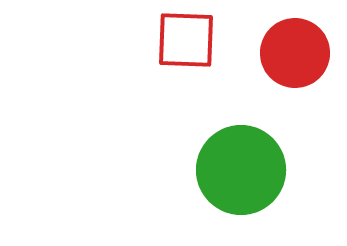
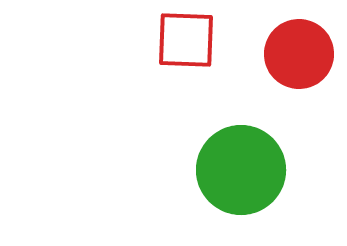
red circle: moved 4 px right, 1 px down
